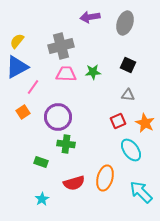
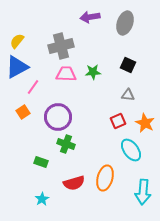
green cross: rotated 12 degrees clockwise
cyan arrow: moved 2 px right; rotated 130 degrees counterclockwise
